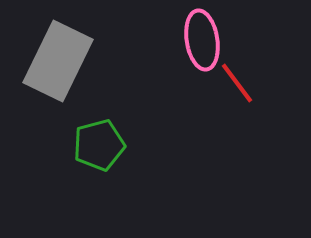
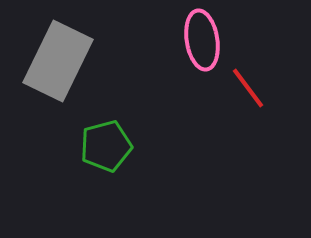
red line: moved 11 px right, 5 px down
green pentagon: moved 7 px right, 1 px down
